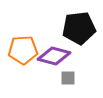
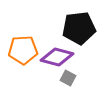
purple diamond: moved 3 px right, 1 px down
gray square: rotated 28 degrees clockwise
